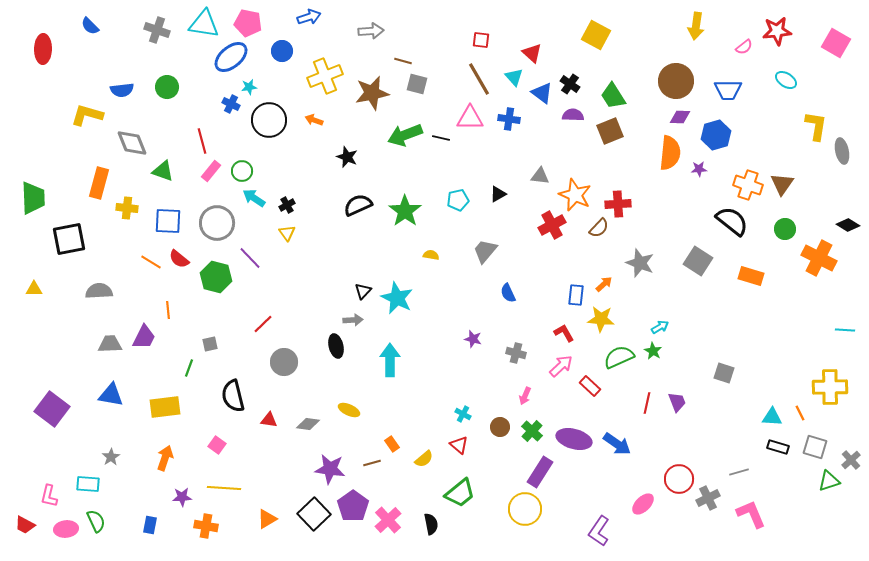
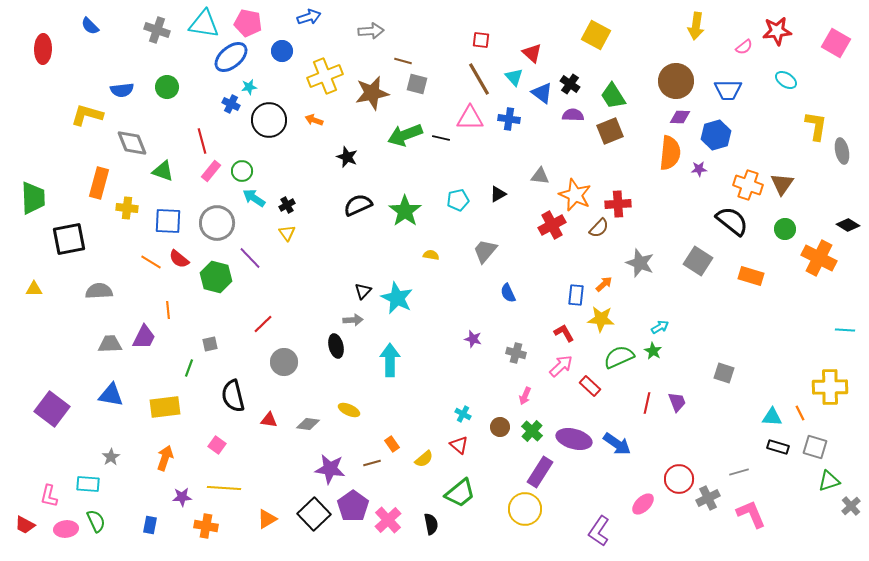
gray cross at (851, 460): moved 46 px down
